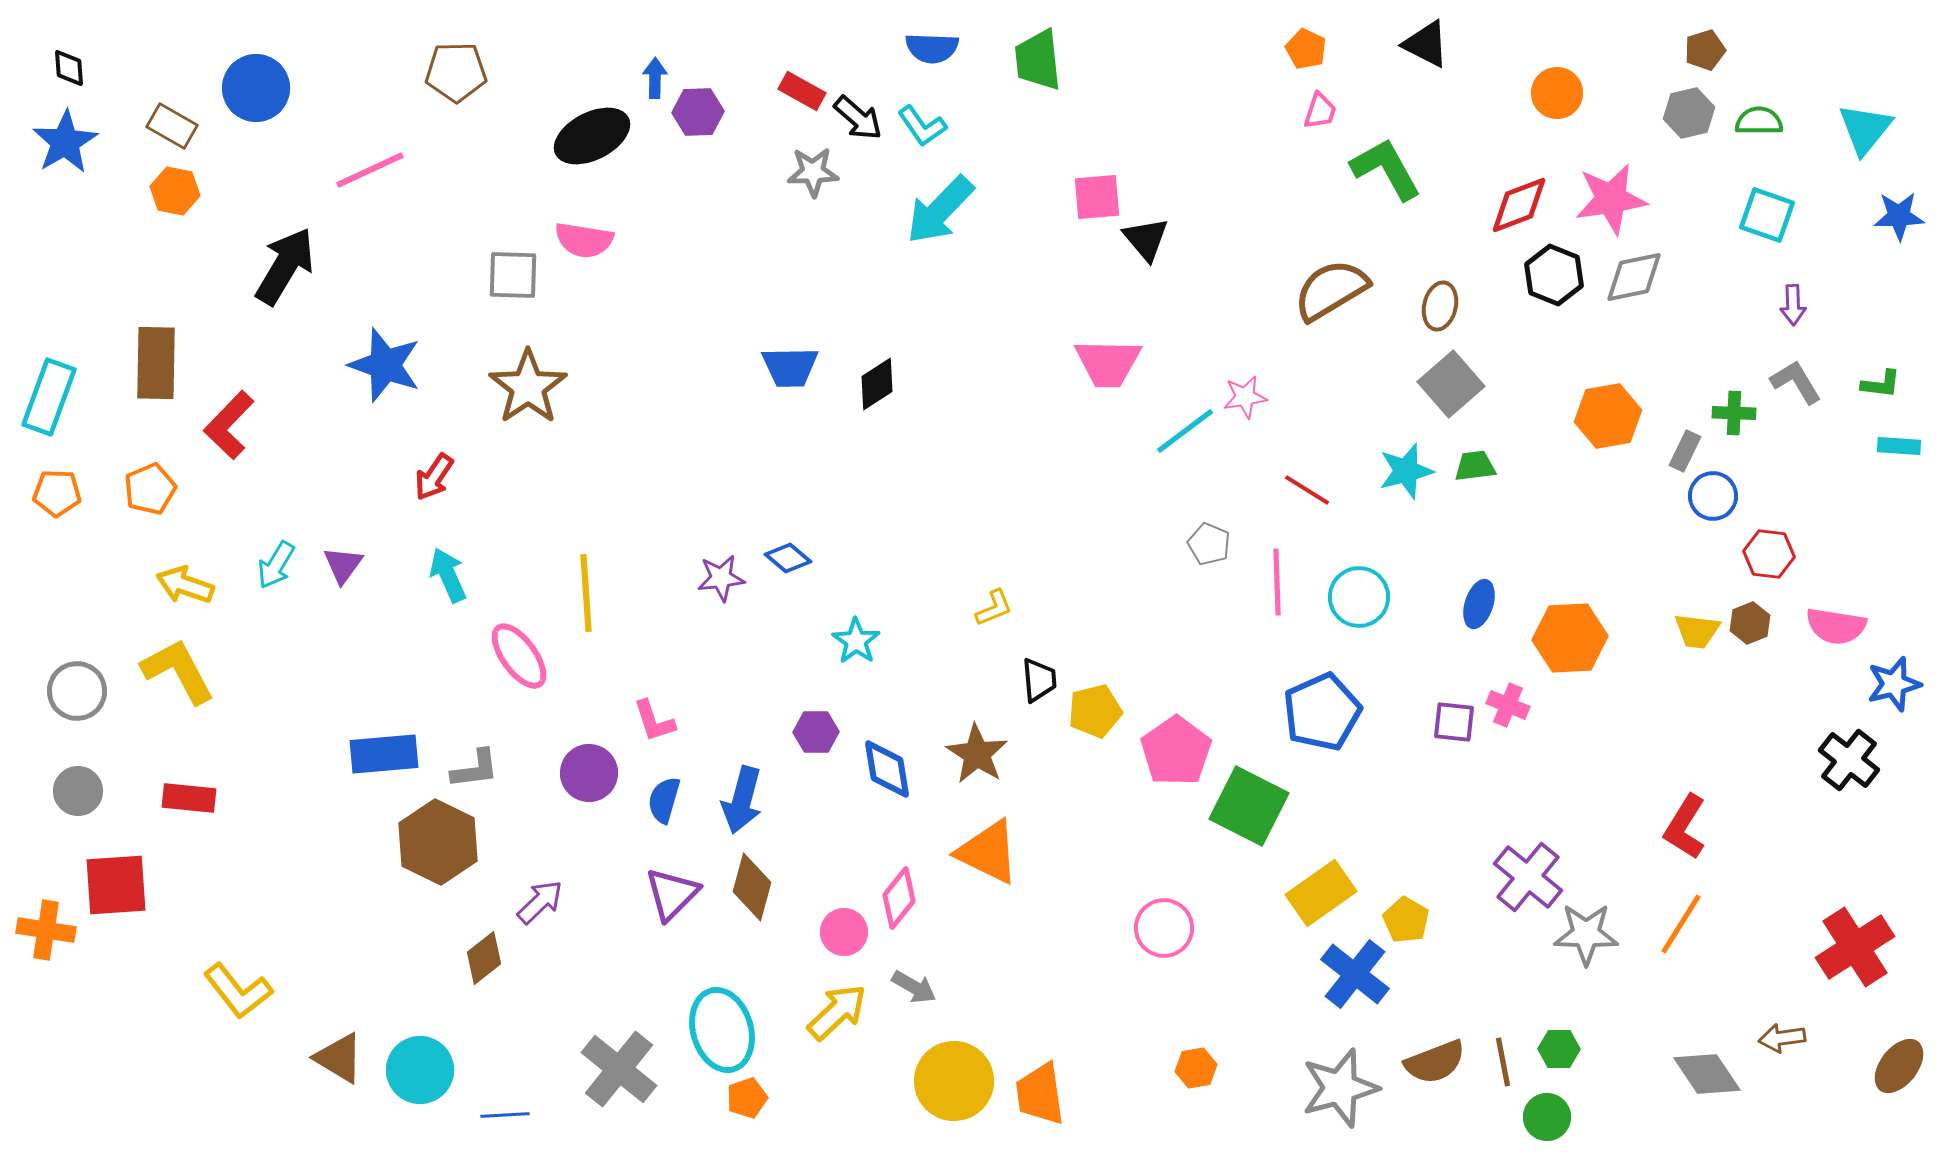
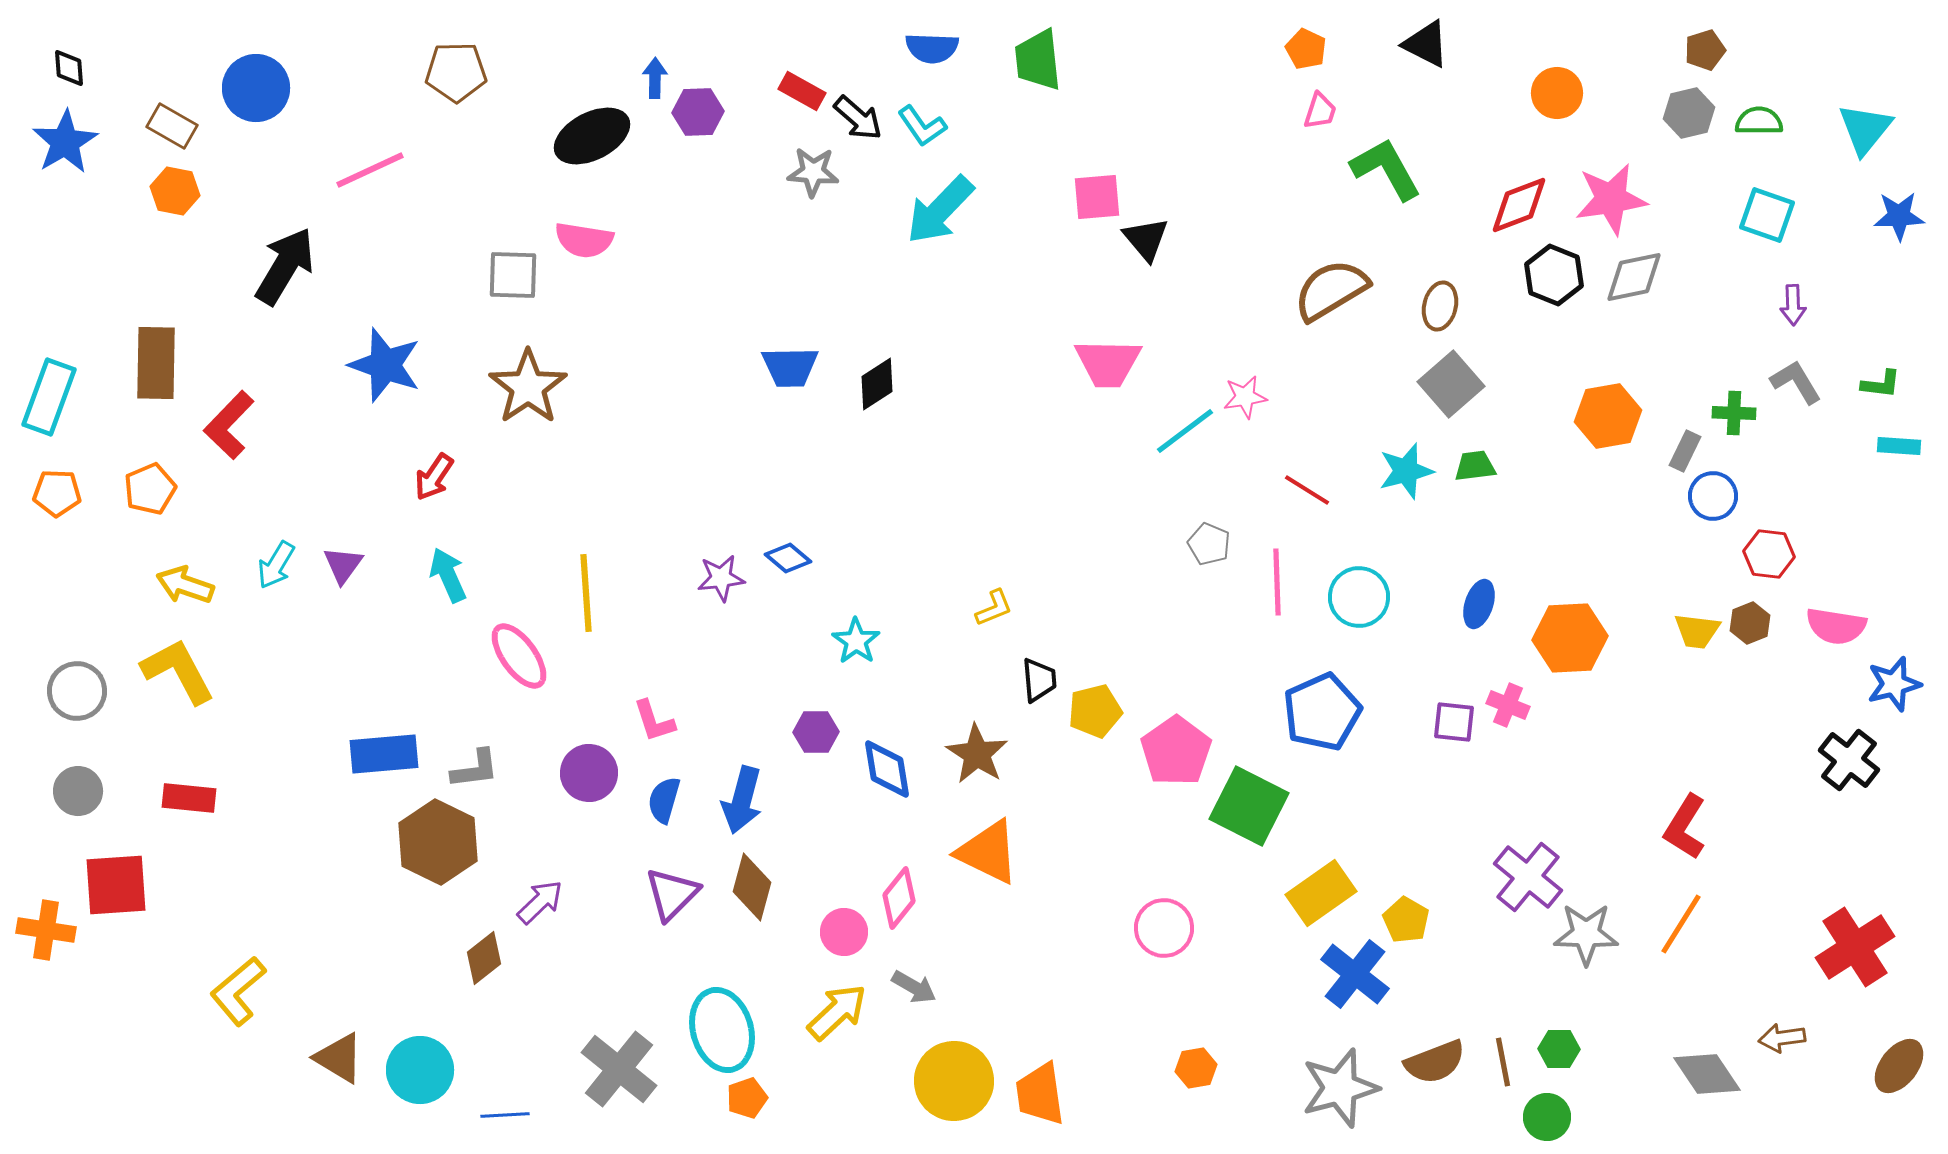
gray star at (813, 172): rotated 6 degrees clockwise
yellow L-shape at (238, 991): rotated 88 degrees clockwise
